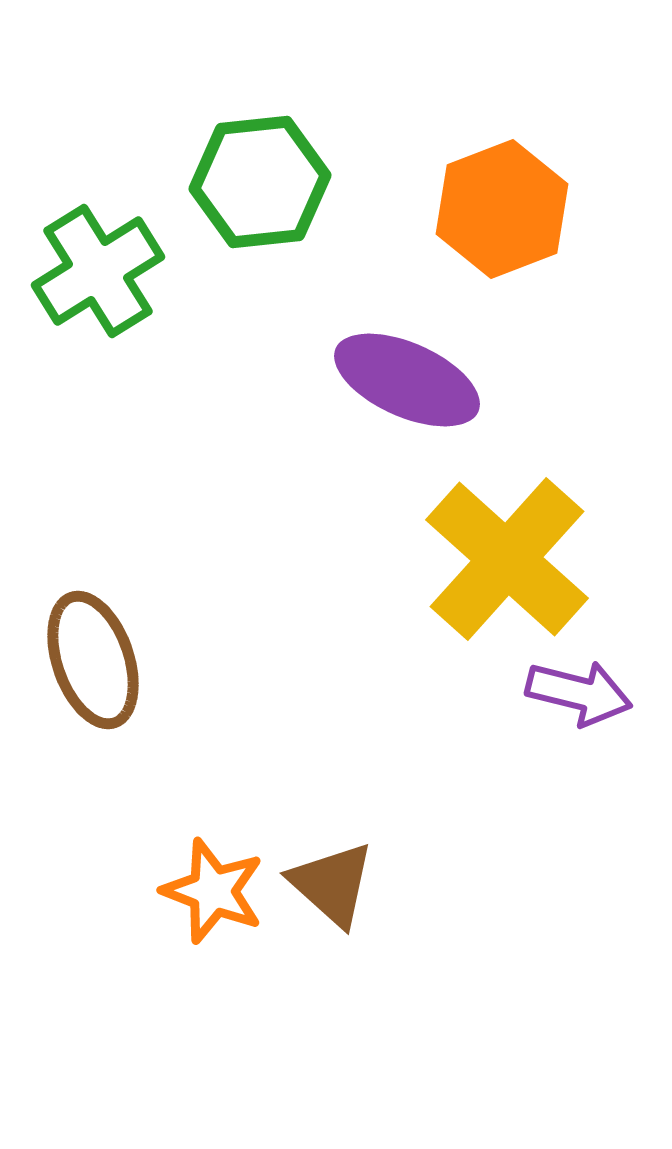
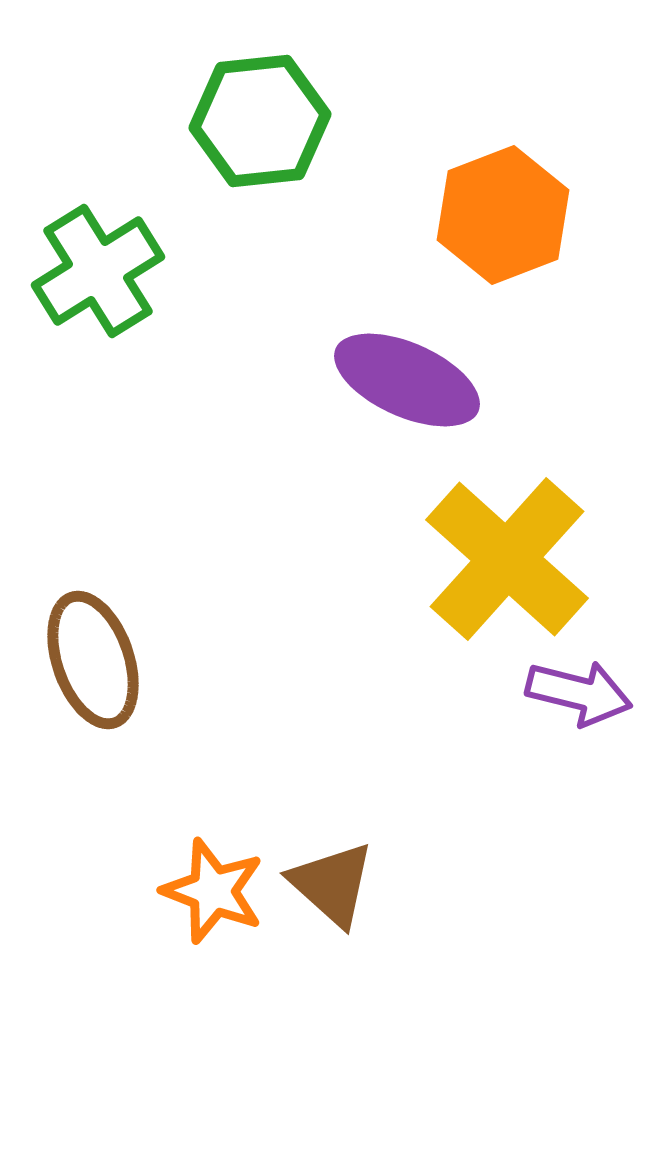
green hexagon: moved 61 px up
orange hexagon: moved 1 px right, 6 px down
